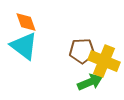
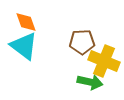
brown pentagon: moved 9 px up
green arrow: rotated 35 degrees clockwise
